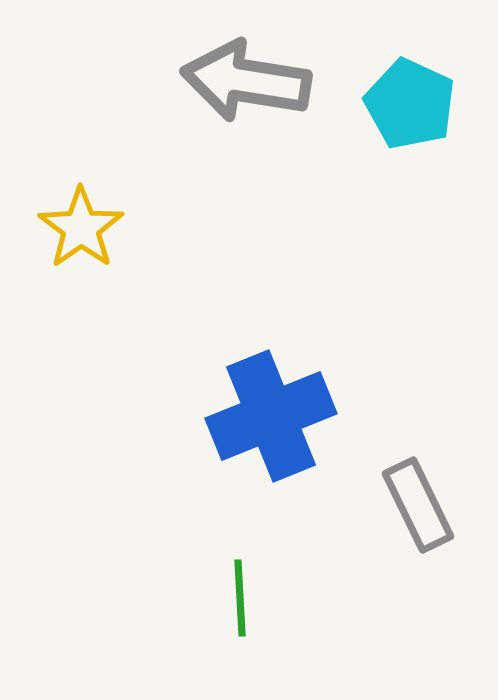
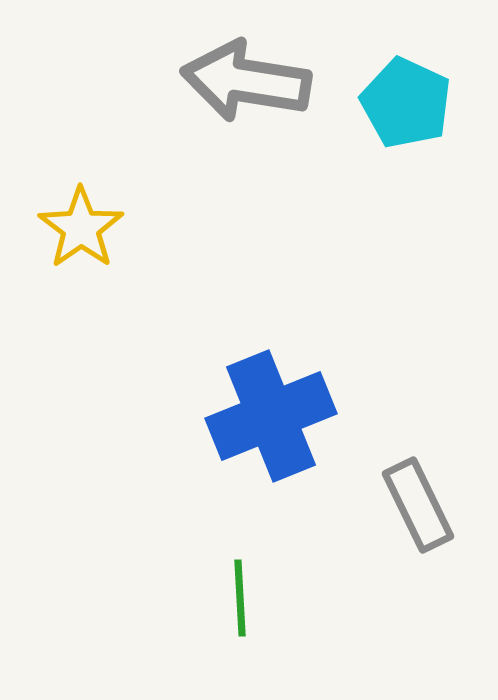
cyan pentagon: moved 4 px left, 1 px up
